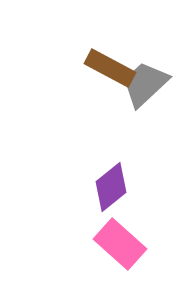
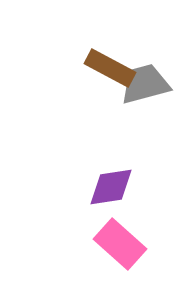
gray trapezoid: rotated 28 degrees clockwise
purple diamond: rotated 30 degrees clockwise
